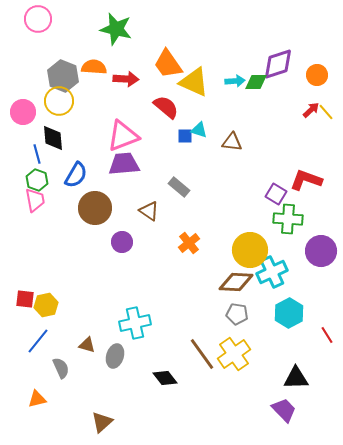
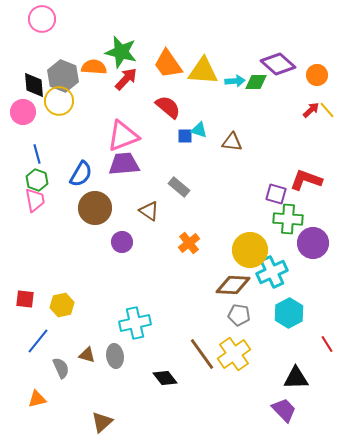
pink circle at (38, 19): moved 4 px right
green star at (116, 29): moved 5 px right, 23 px down
purple diamond at (278, 64): rotated 60 degrees clockwise
red arrow at (126, 79): rotated 50 degrees counterclockwise
yellow triangle at (194, 82): moved 9 px right, 11 px up; rotated 20 degrees counterclockwise
red semicircle at (166, 107): moved 2 px right
yellow line at (326, 112): moved 1 px right, 2 px up
black diamond at (53, 138): moved 19 px left, 53 px up
blue semicircle at (76, 175): moved 5 px right, 1 px up
purple square at (276, 194): rotated 15 degrees counterclockwise
purple circle at (321, 251): moved 8 px left, 8 px up
brown diamond at (236, 282): moved 3 px left, 3 px down
yellow hexagon at (46, 305): moved 16 px right
gray pentagon at (237, 314): moved 2 px right, 1 px down
red line at (327, 335): moved 9 px down
brown triangle at (87, 345): moved 10 px down
gray ellipse at (115, 356): rotated 25 degrees counterclockwise
